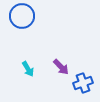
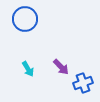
blue circle: moved 3 px right, 3 px down
